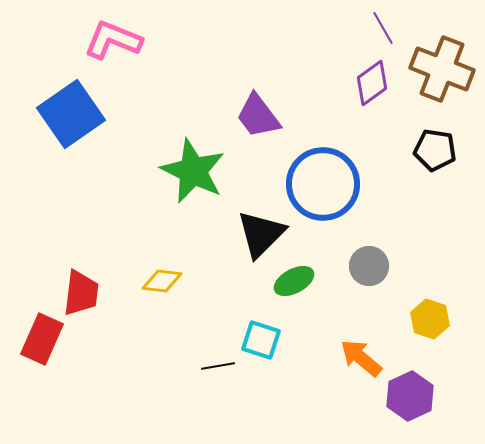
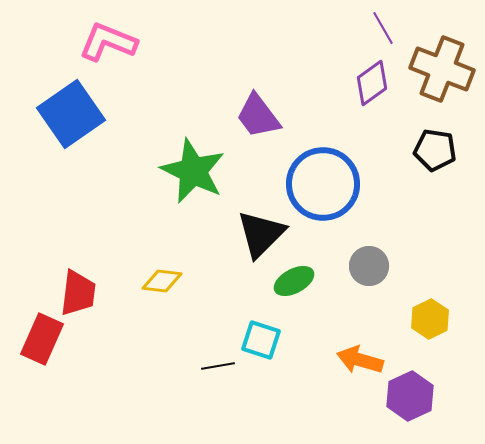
pink L-shape: moved 5 px left, 2 px down
red trapezoid: moved 3 px left
yellow hexagon: rotated 15 degrees clockwise
orange arrow: moved 1 px left, 2 px down; rotated 24 degrees counterclockwise
